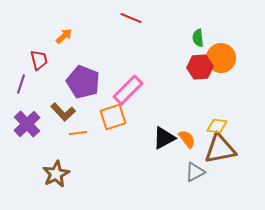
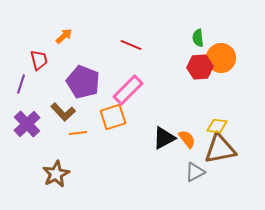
red line: moved 27 px down
